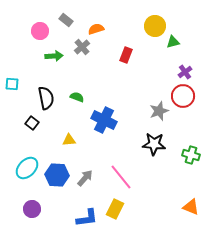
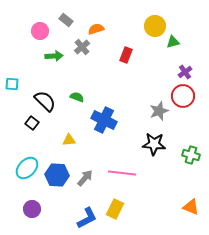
black semicircle: moved 1 px left, 3 px down; rotated 35 degrees counterclockwise
pink line: moved 1 px right, 4 px up; rotated 44 degrees counterclockwise
blue L-shape: rotated 20 degrees counterclockwise
